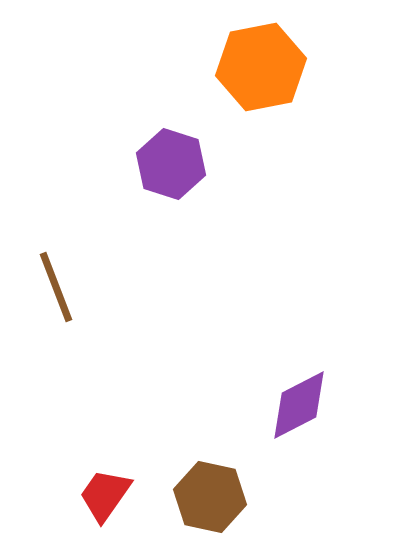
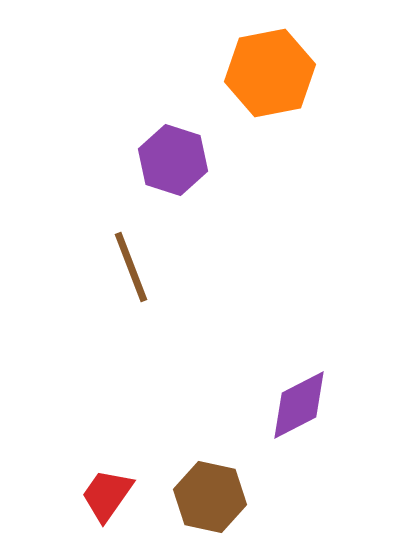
orange hexagon: moved 9 px right, 6 px down
purple hexagon: moved 2 px right, 4 px up
brown line: moved 75 px right, 20 px up
red trapezoid: moved 2 px right
